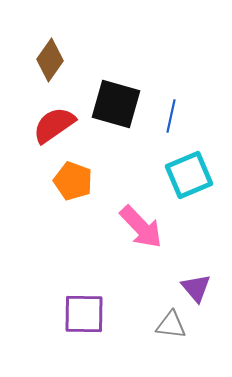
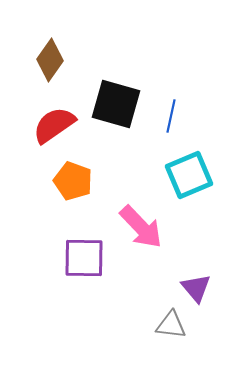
purple square: moved 56 px up
